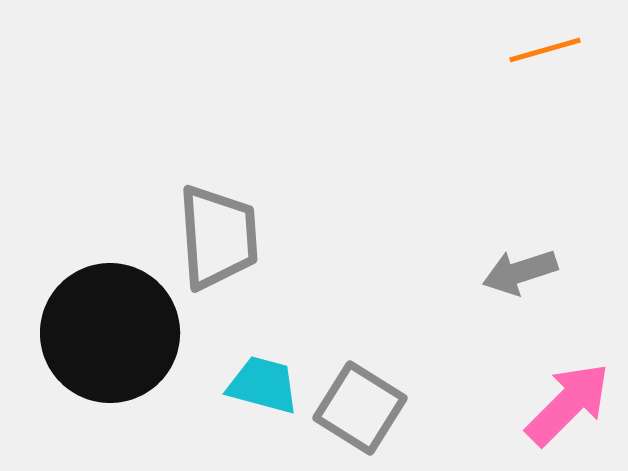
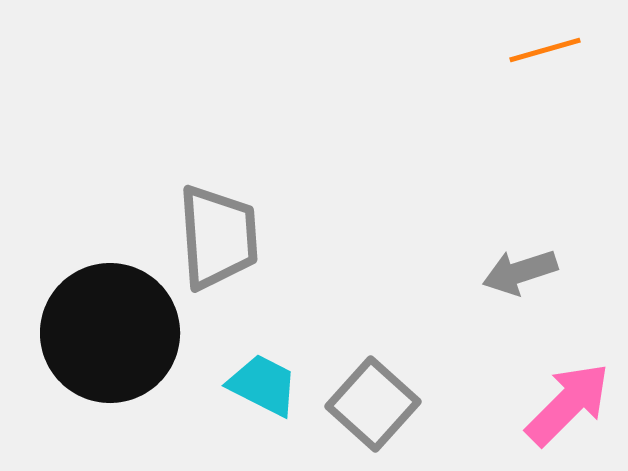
cyan trapezoid: rotated 12 degrees clockwise
gray square: moved 13 px right, 4 px up; rotated 10 degrees clockwise
